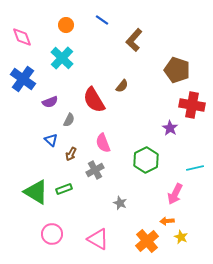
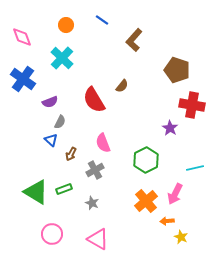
gray semicircle: moved 9 px left, 2 px down
gray star: moved 28 px left
orange cross: moved 1 px left, 40 px up
